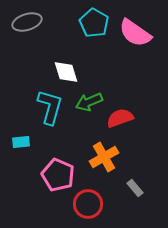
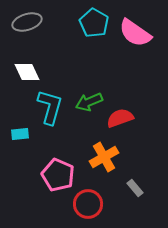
white diamond: moved 39 px left; rotated 8 degrees counterclockwise
cyan rectangle: moved 1 px left, 8 px up
